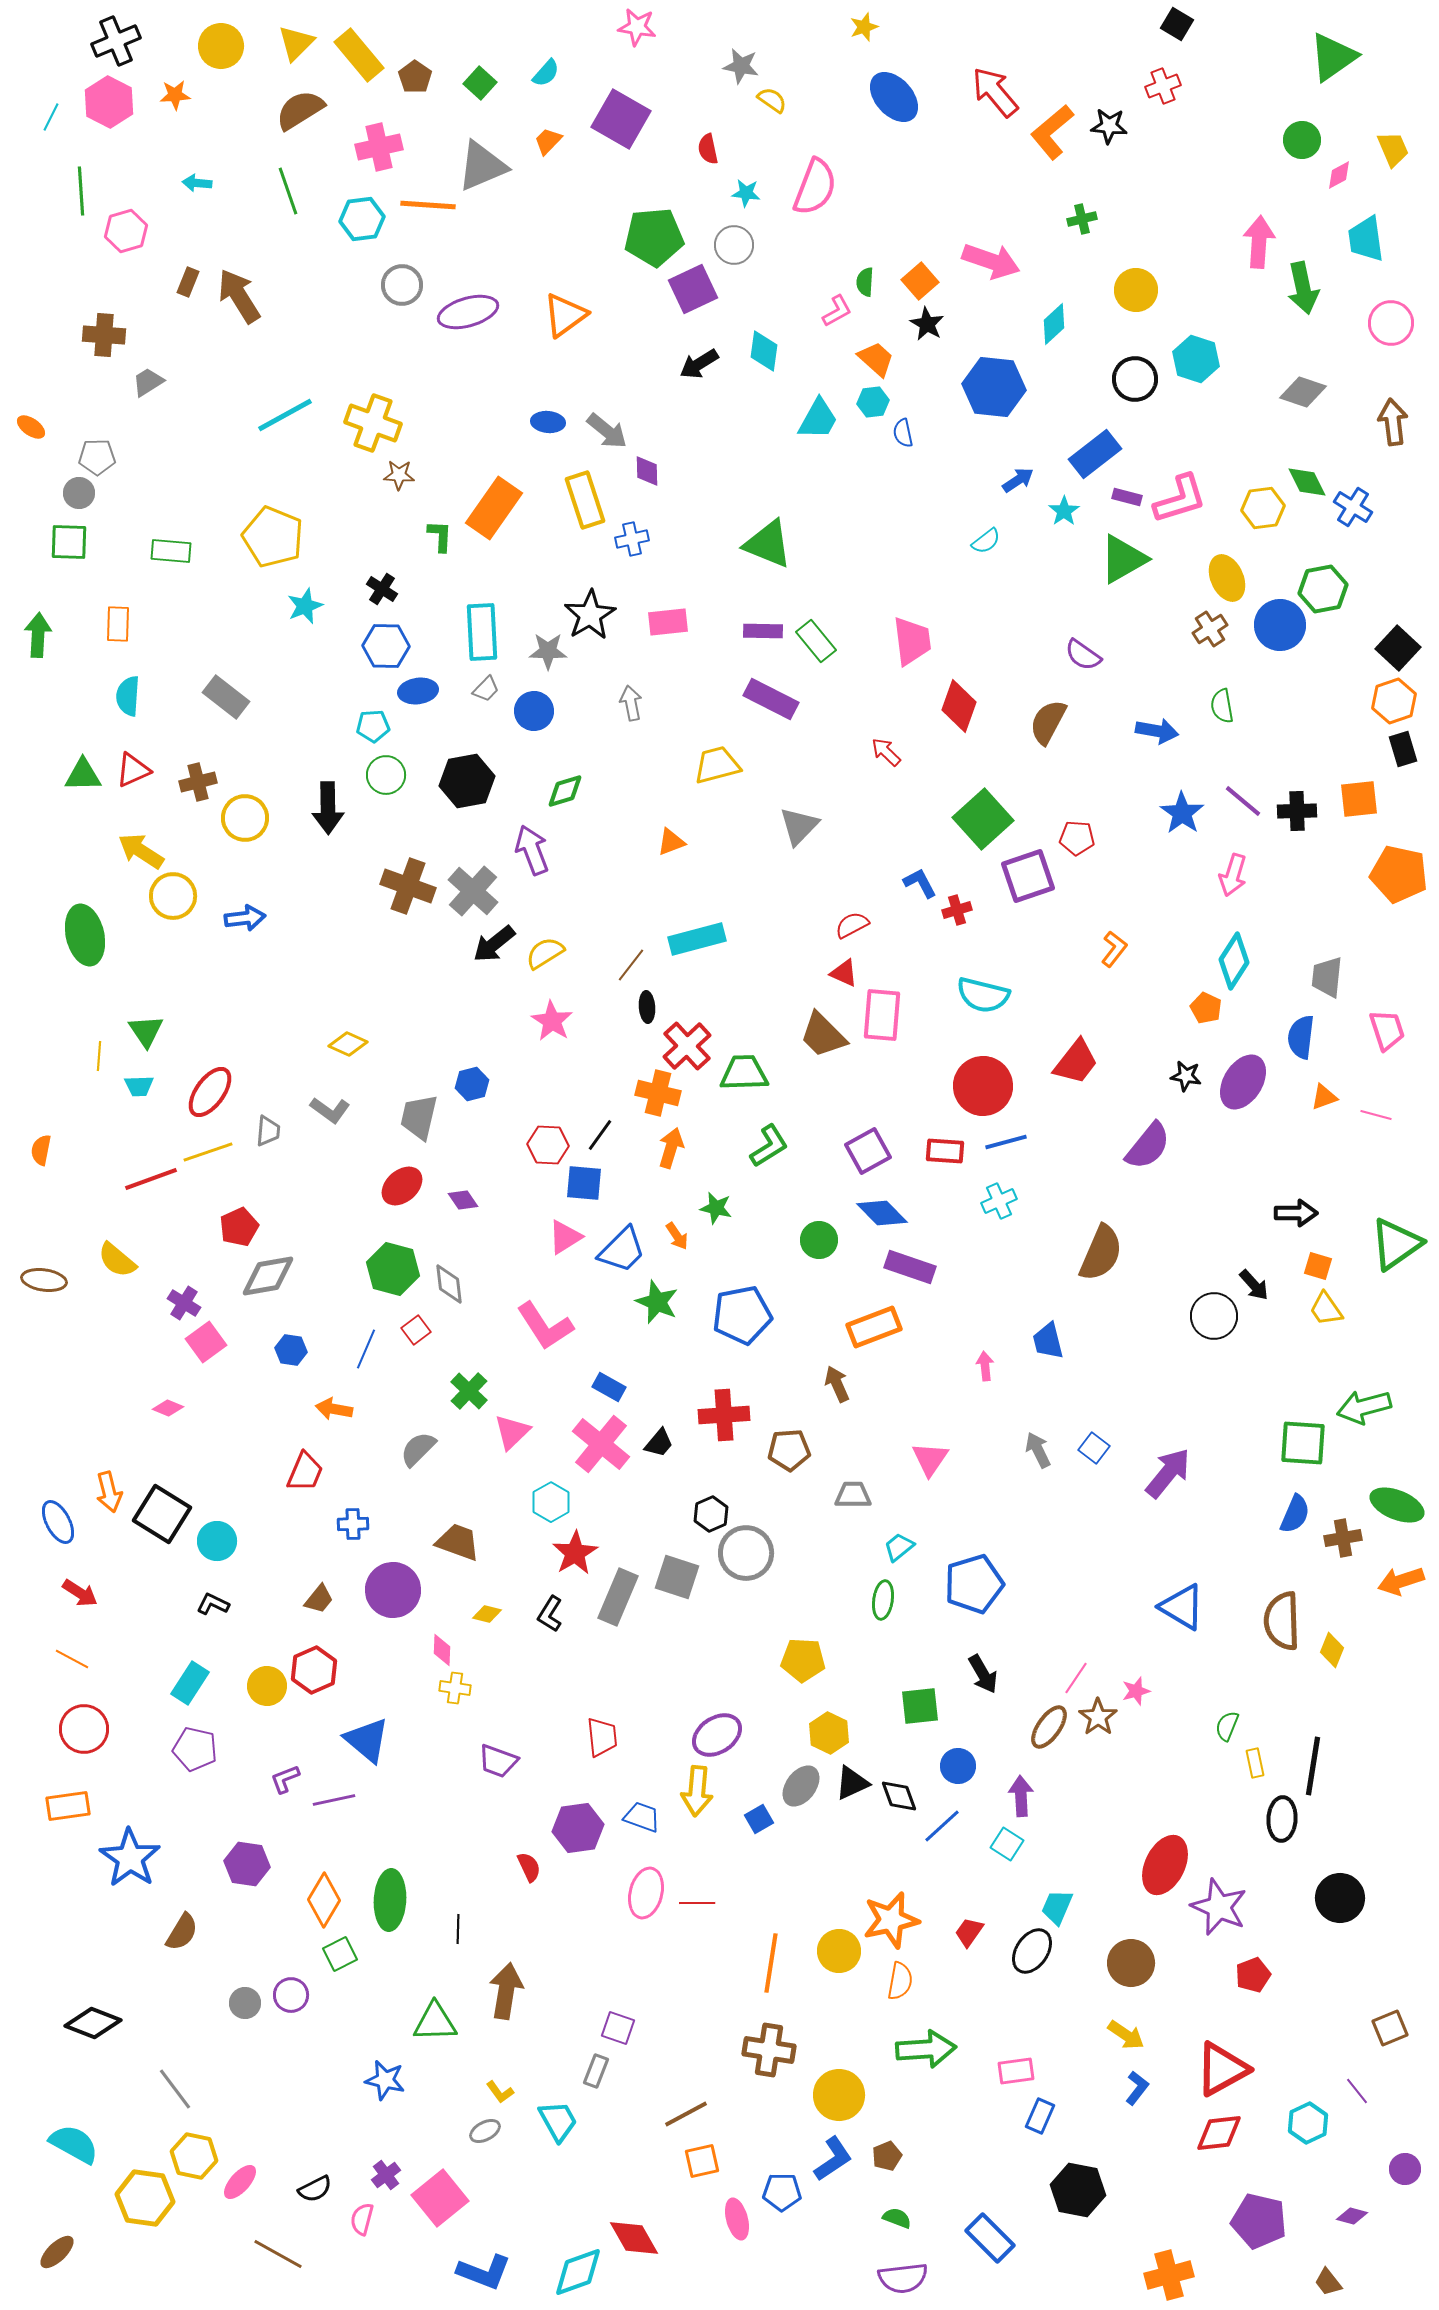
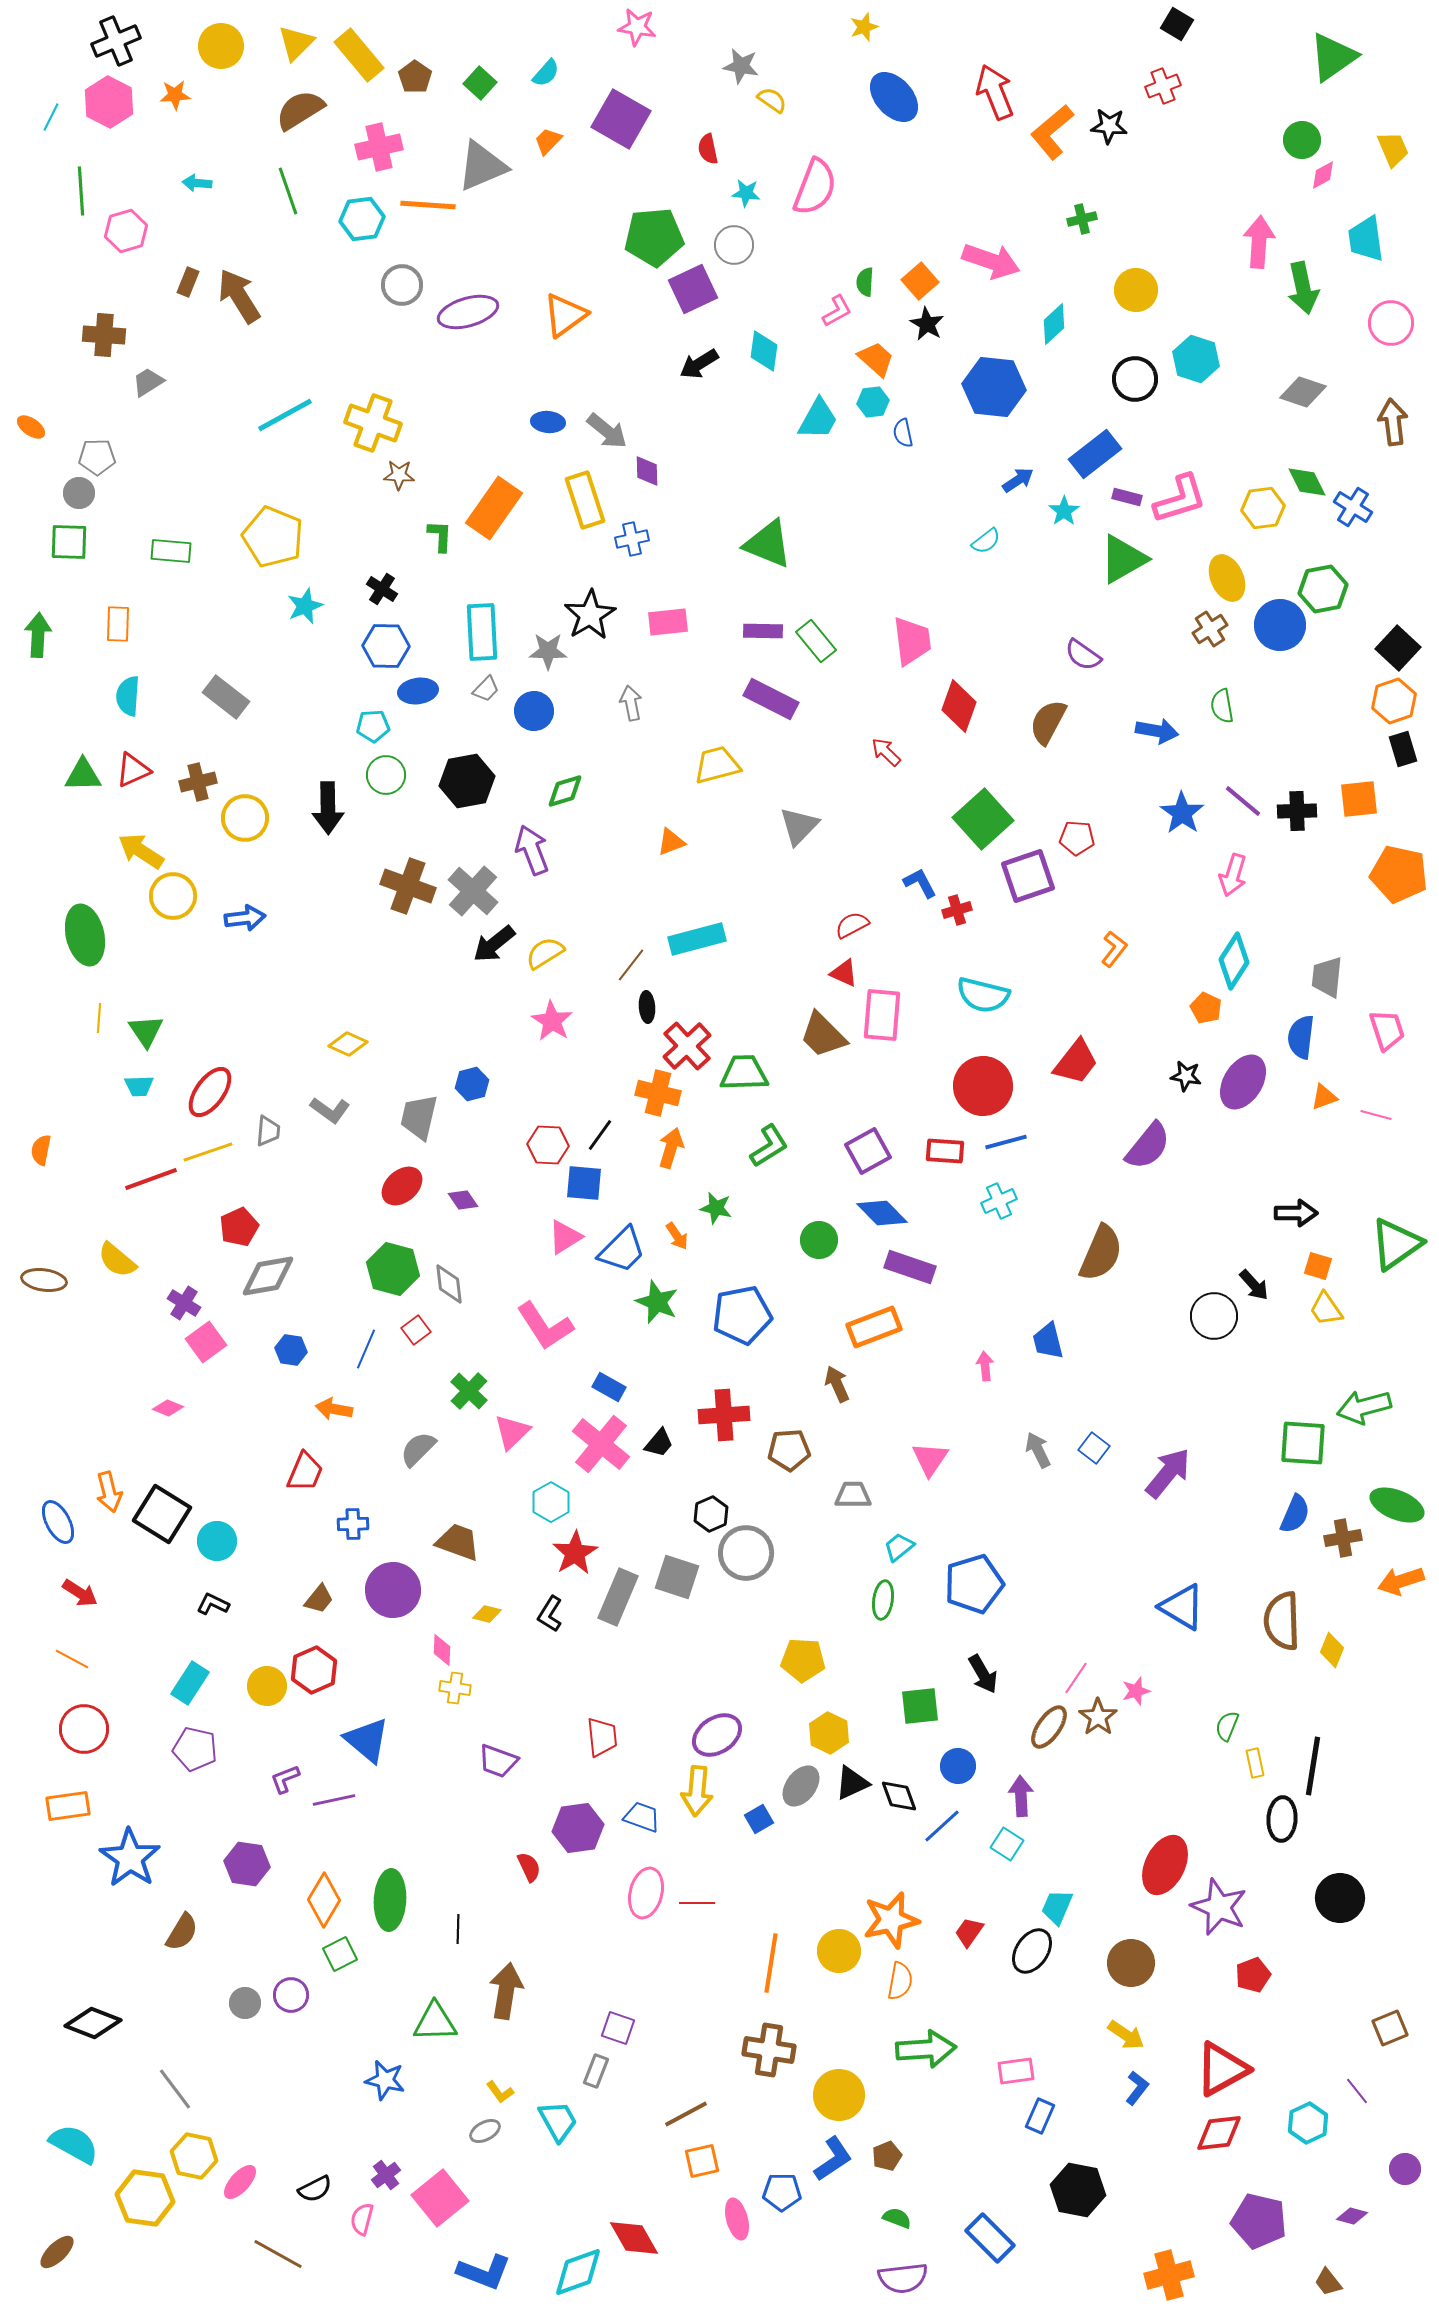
red arrow at (995, 92): rotated 18 degrees clockwise
pink diamond at (1339, 175): moved 16 px left
yellow line at (99, 1056): moved 38 px up
